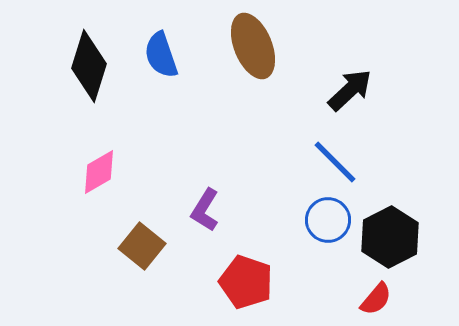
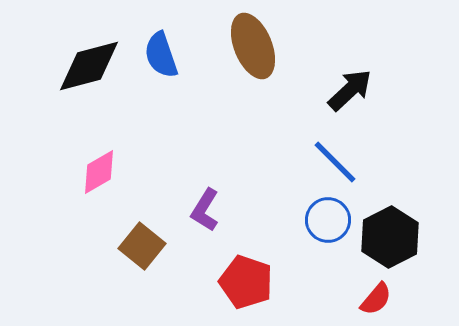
black diamond: rotated 58 degrees clockwise
